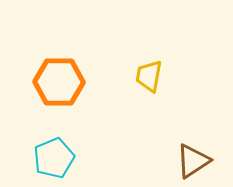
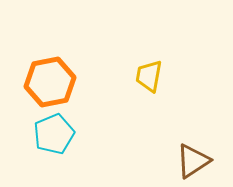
orange hexagon: moved 9 px left; rotated 12 degrees counterclockwise
cyan pentagon: moved 24 px up
